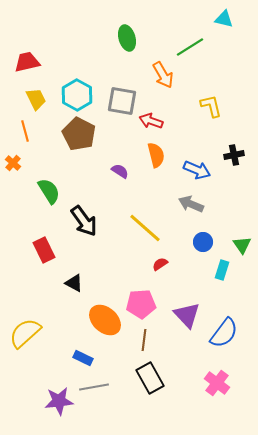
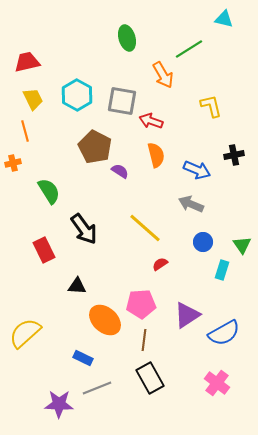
green line: moved 1 px left, 2 px down
yellow trapezoid: moved 3 px left
brown pentagon: moved 16 px right, 13 px down
orange cross: rotated 35 degrees clockwise
black arrow: moved 8 px down
black triangle: moved 3 px right, 3 px down; rotated 24 degrees counterclockwise
purple triangle: rotated 40 degrees clockwise
blue semicircle: rotated 24 degrees clockwise
gray line: moved 3 px right, 1 px down; rotated 12 degrees counterclockwise
purple star: moved 3 px down; rotated 8 degrees clockwise
